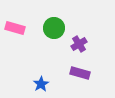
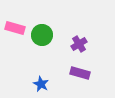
green circle: moved 12 px left, 7 px down
blue star: rotated 14 degrees counterclockwise
